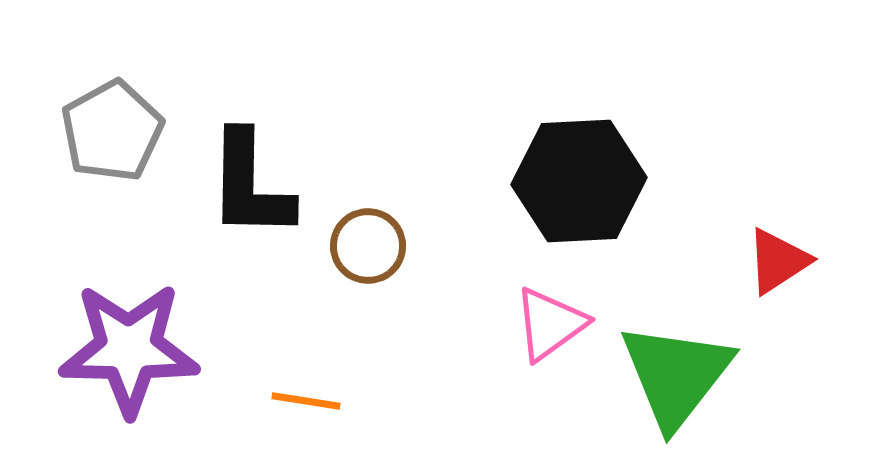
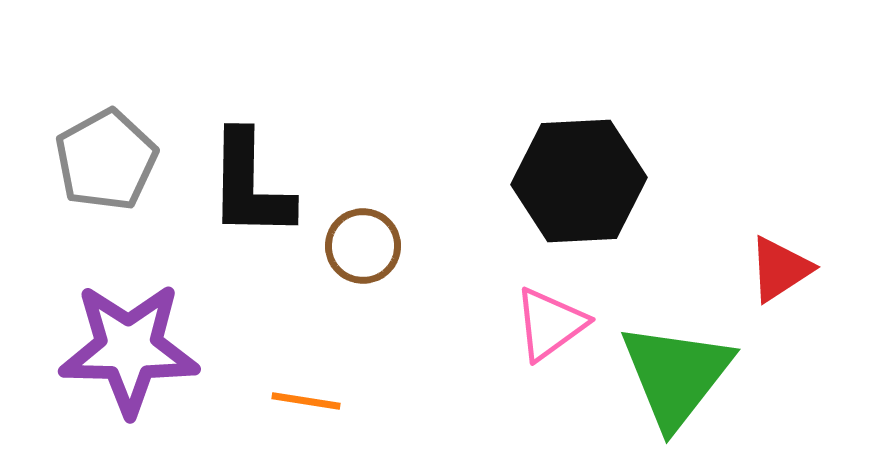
gray pentagon: moved 6 px left, 29 px down
brown circle: moved 5 px left
red triangle: moved 2 px right, 8 px down
